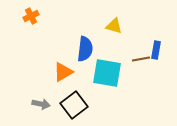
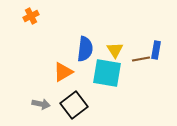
yellow triangle: moved 1 px right, 24 px down; rotated 42 degrees clockwise
